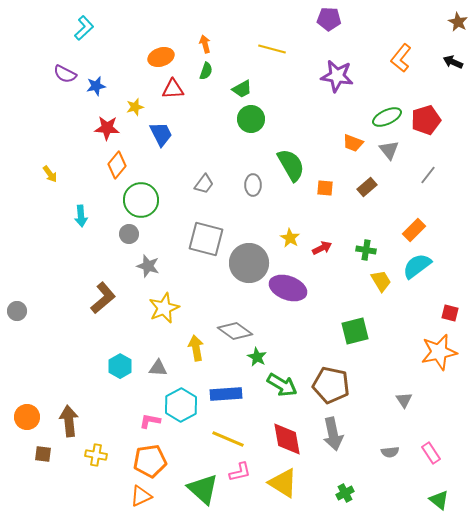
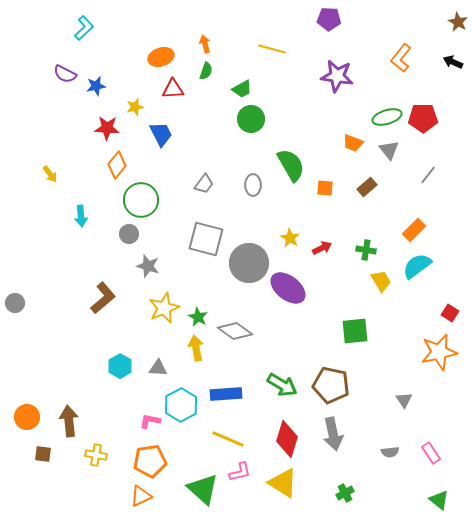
green ellipse at (387, 117): rotated 8 degrees clockwise
red pentagon at (426, 120): moved 3 px left, 2 px up; rotated 16 degrees clockwise
purple ellipse at (288, 288): rotated 18 degrees clockwise
gray circle at (17, 311): moved 2 px left, 8 px up
red square at (450, 313): rotated 18 degrees clockwise
green square at (355, 331): rotated 8 degrees clockwise
green star at (257, 357): moved 59 px left, 40 px up
red diamond at (287, 439): rotated 27 degrees clockwise
